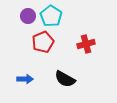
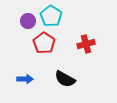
purple circle: moved 5 px down
red pentagon: moved 1 px right, 1 px down; rotated 15 degrees counterclockwise
